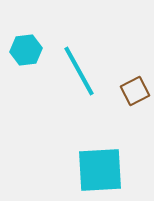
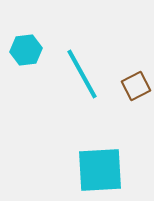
cyan line: moved 3 px right, 3 px down
brown square: moved 1 px right, 5 px up
